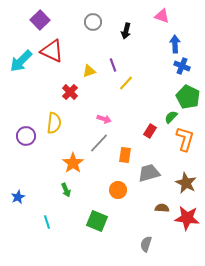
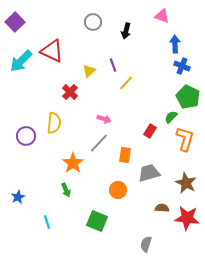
purple square: moved 25 px left, 2 px down
yellow triangle: rotated 24 degrees counterclockwise
